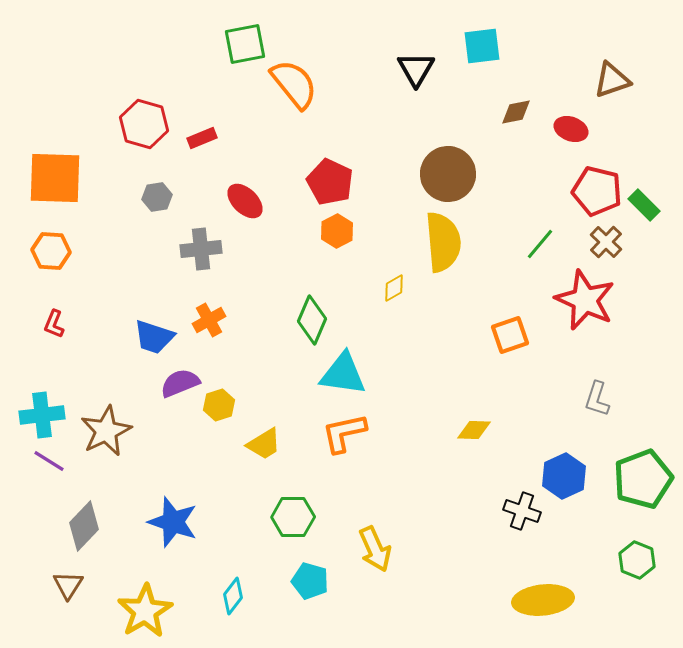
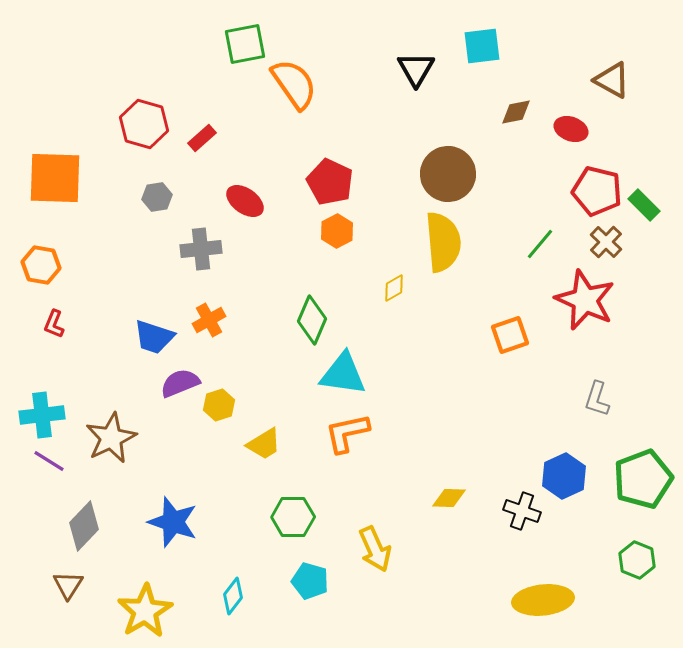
brown triangle at (612, 80): rotated 48 degrees clockwise
orange semicircle at (294, 84): rotated 4 degrees clockwise
red rectangle at (202, 138): rotated 20 degrees counterclockwise
red ellipse at (245, 201): rotated 9 degrees counterclockwise
orange hexagon at (51, 251): moved 10 px left, 14 px down; rotated 6 degrees clockwise
yellow diamond at (474, 430): moved 25 px left, 68 px down
brown star at (106, 431): moved 5 px right, 7 px down
orange L-shape at (344, 433): moved 3 px right
